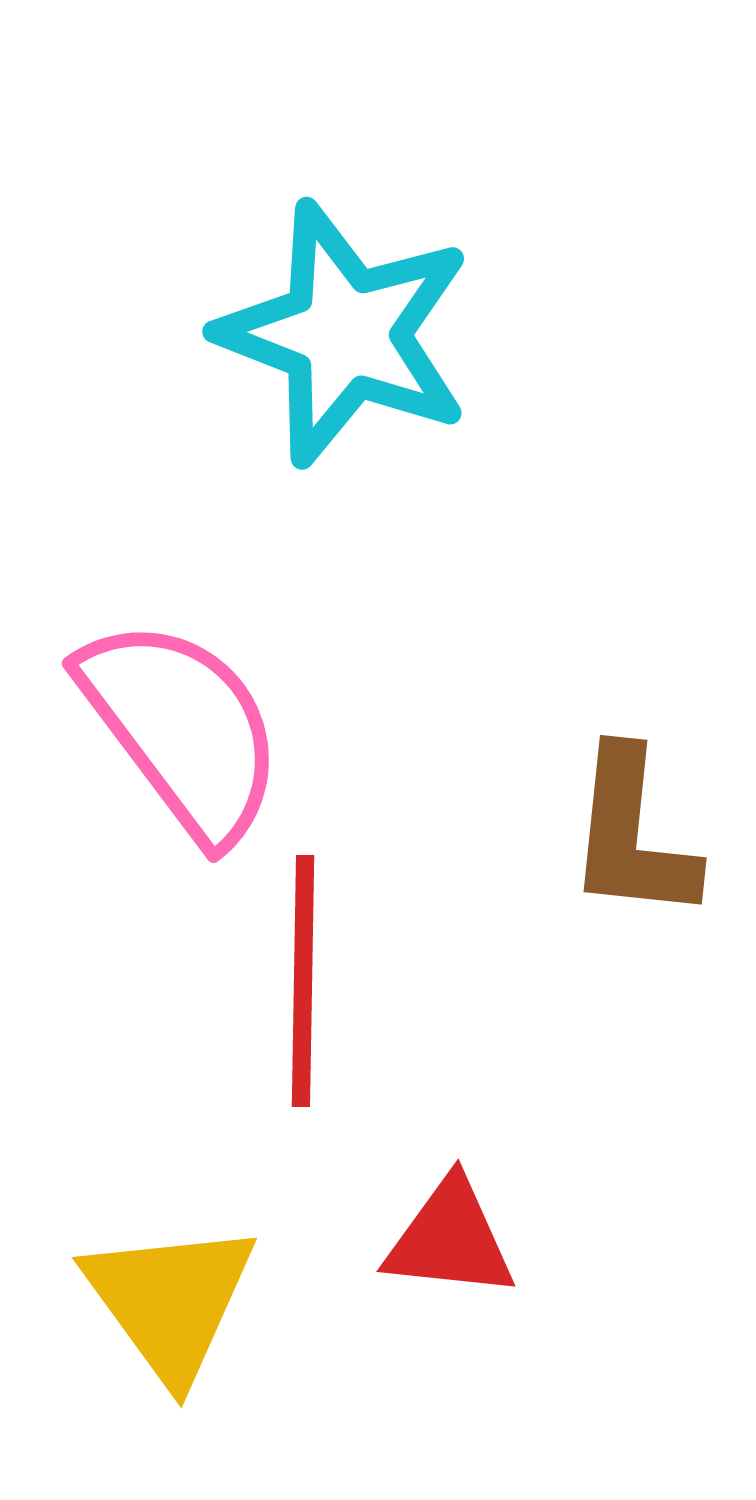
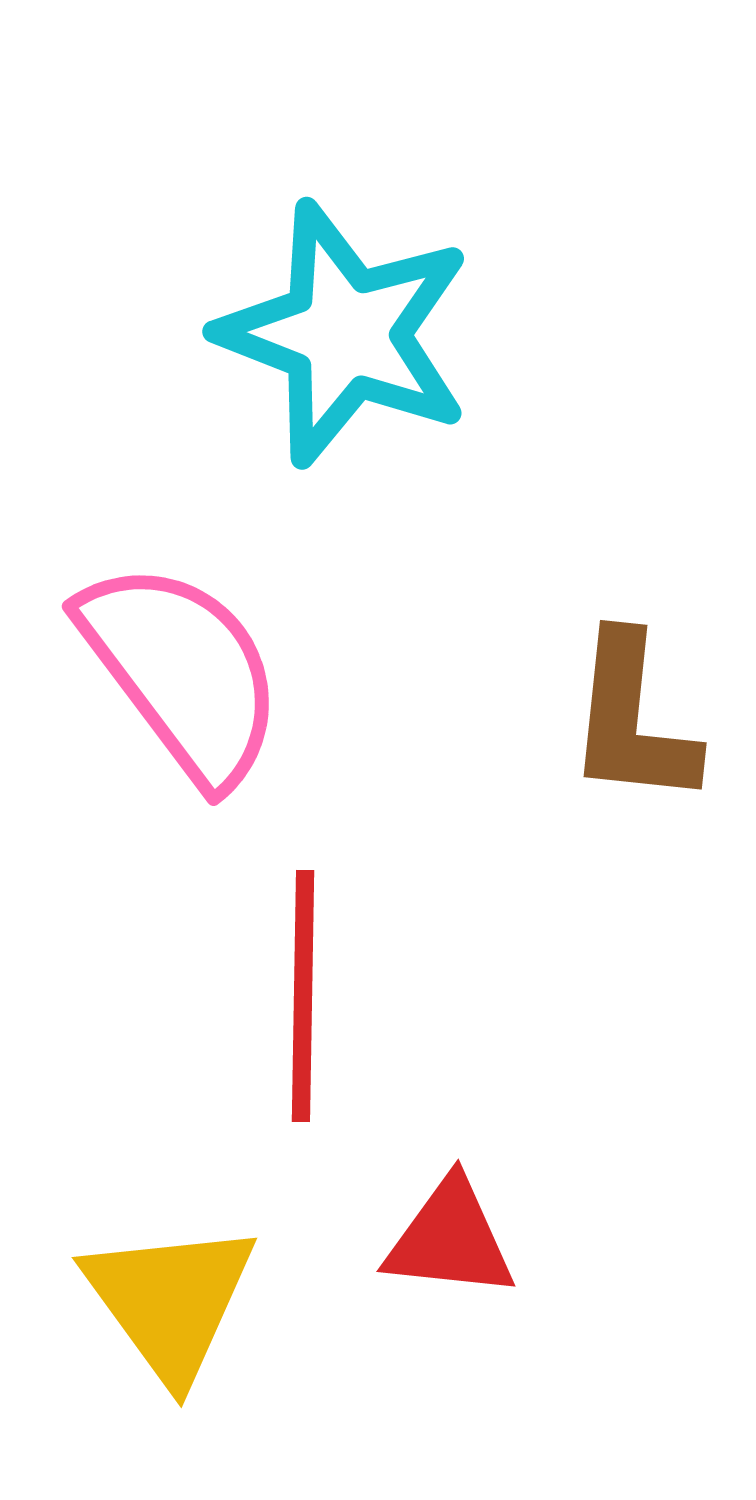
pink semicircle: moved 57 px up
brown L-shape: moved 115 px up
red line: moved 15 px down
